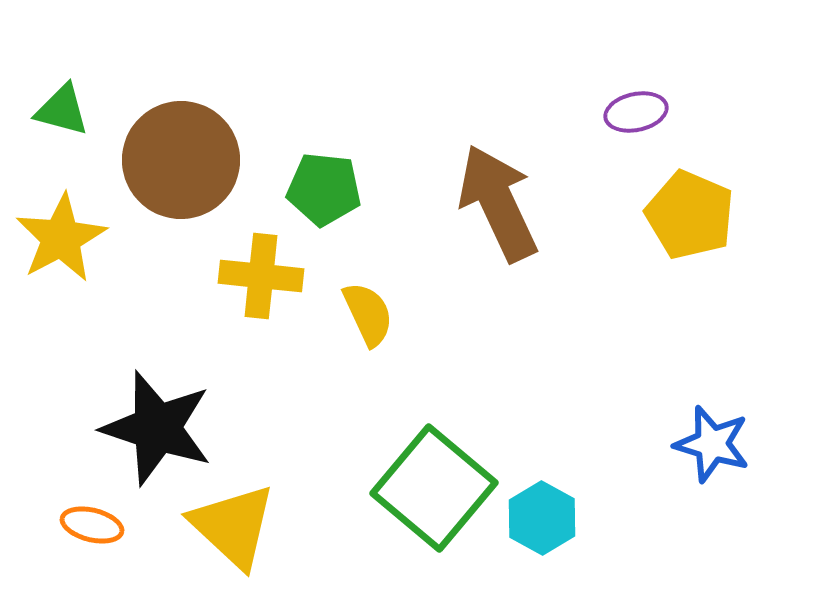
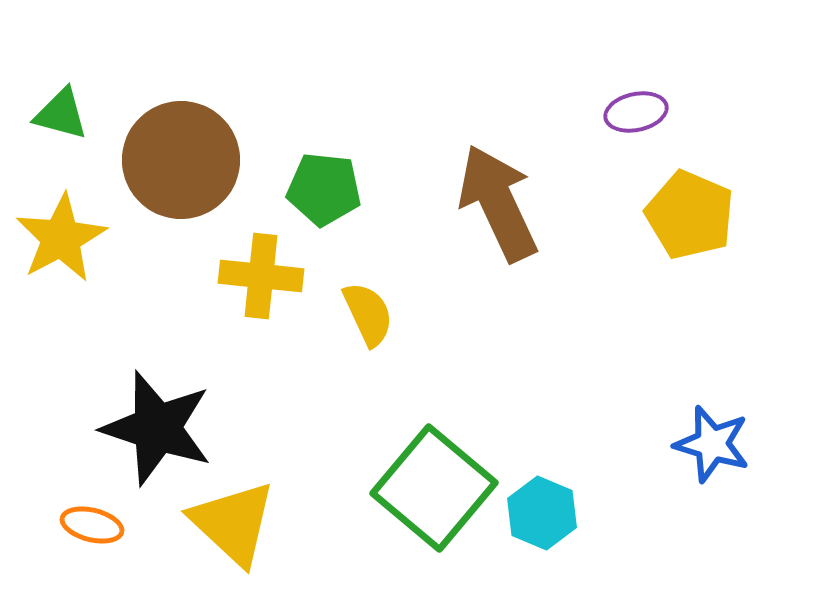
green triangle: moved 1 px left, 4 px down
cyan hexagon: moved 5 px up; rotated 6 degrees counterclockwise
yellow triangle: moved 3 px up
